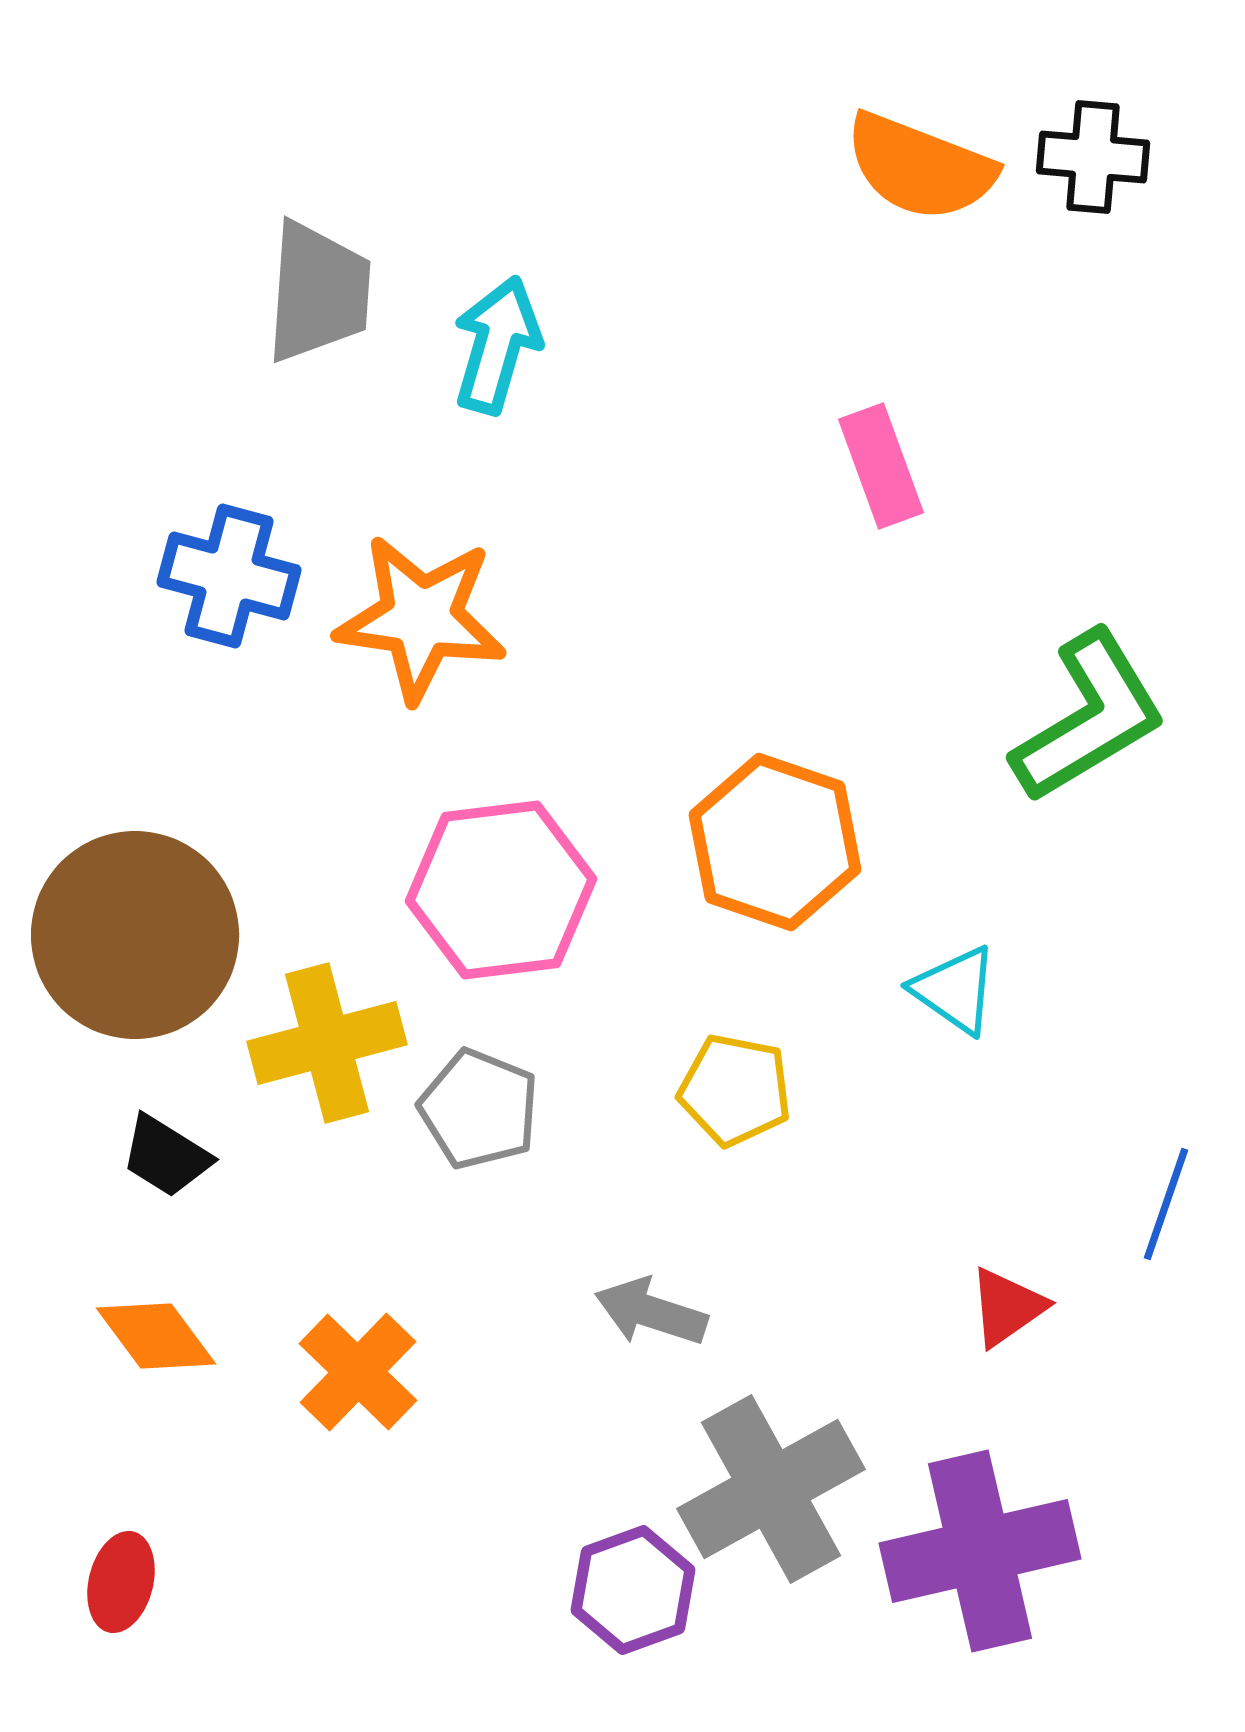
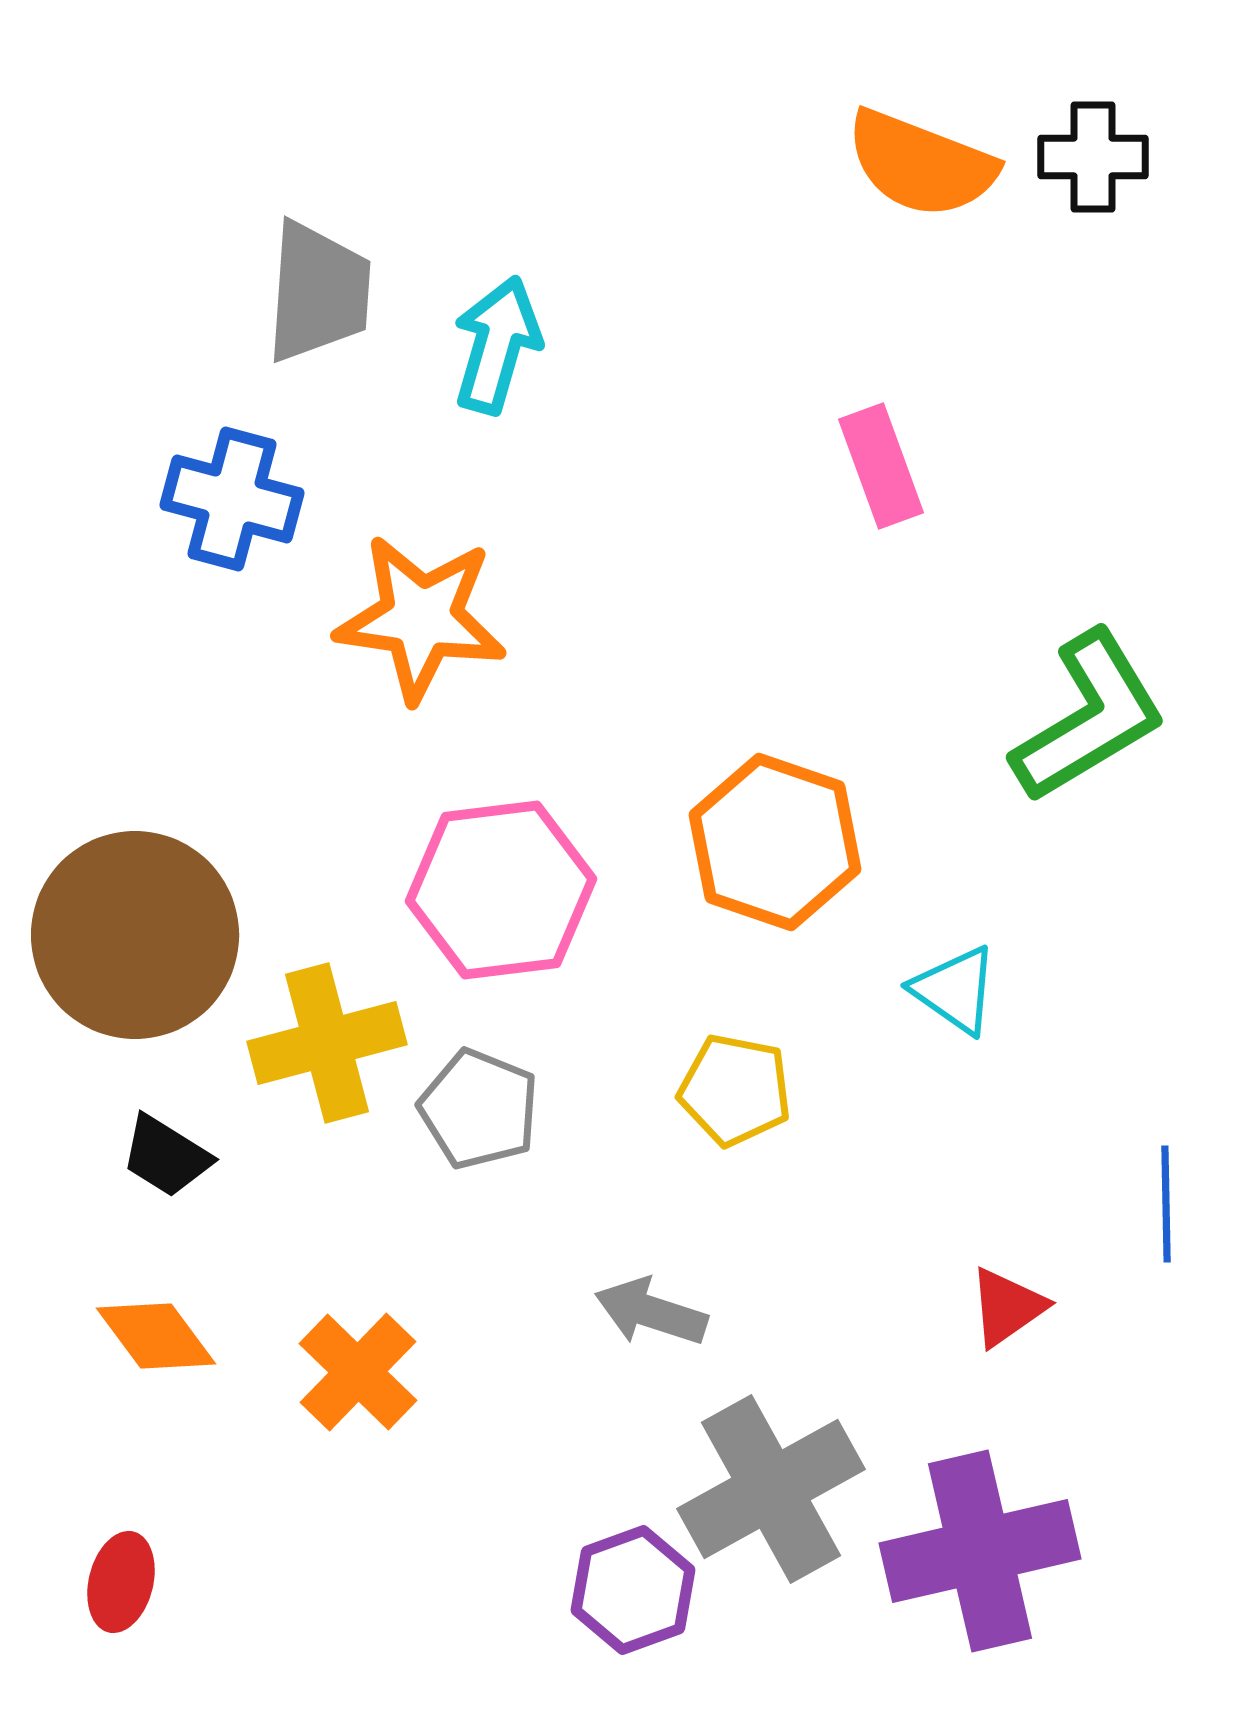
black cross: rotated 5 degrees counterclockwise
orange semicircle: moved 1 px right, 3 px up
blue cross: moved 3 px right, 77 px up
blue line: rotated 20 degrees counterclockwise
